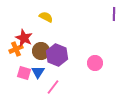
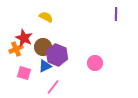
purple line: moved 2 px right
brown circle: moved 2 px right, 4 px up
blue triangle: moved 7 px right, 6 px up; rotated 32 degrees clockwise
